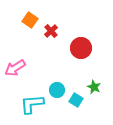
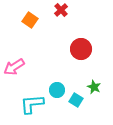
red cross: moved 10 px right, 21 px up
red circle: moved 1 px down
pink arrow: moved 1 px left, 1 px up
